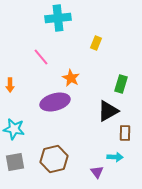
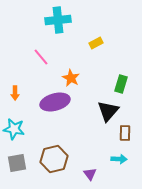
cyan cross: moved 2 px down
yellow rectangle: rotated 40 degrees clockwise
orange arrow: moved 5 px right, 8 px down
black triangle: rotated 20 degrees counterclockwise
cyan arrow: moved 4 px right, 2 px down
gray square: moved 2 px right, 1 px down
purple triangle: moved 7 px left, 2 px down
